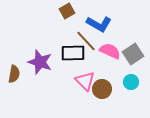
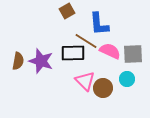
blue L-shape: rotated 55 degrees clockwise
brown line: rotated 15 degrees counterclockwise
gray square: rotated 30 degrees clockwise
purple star: moved 1 px right, 1 px up
brown semicircle: moved 4 px right, 13 px up
cyan circle: moved 4 px left, 3 px up
brown circle: moved 1 px right, 1 px up
